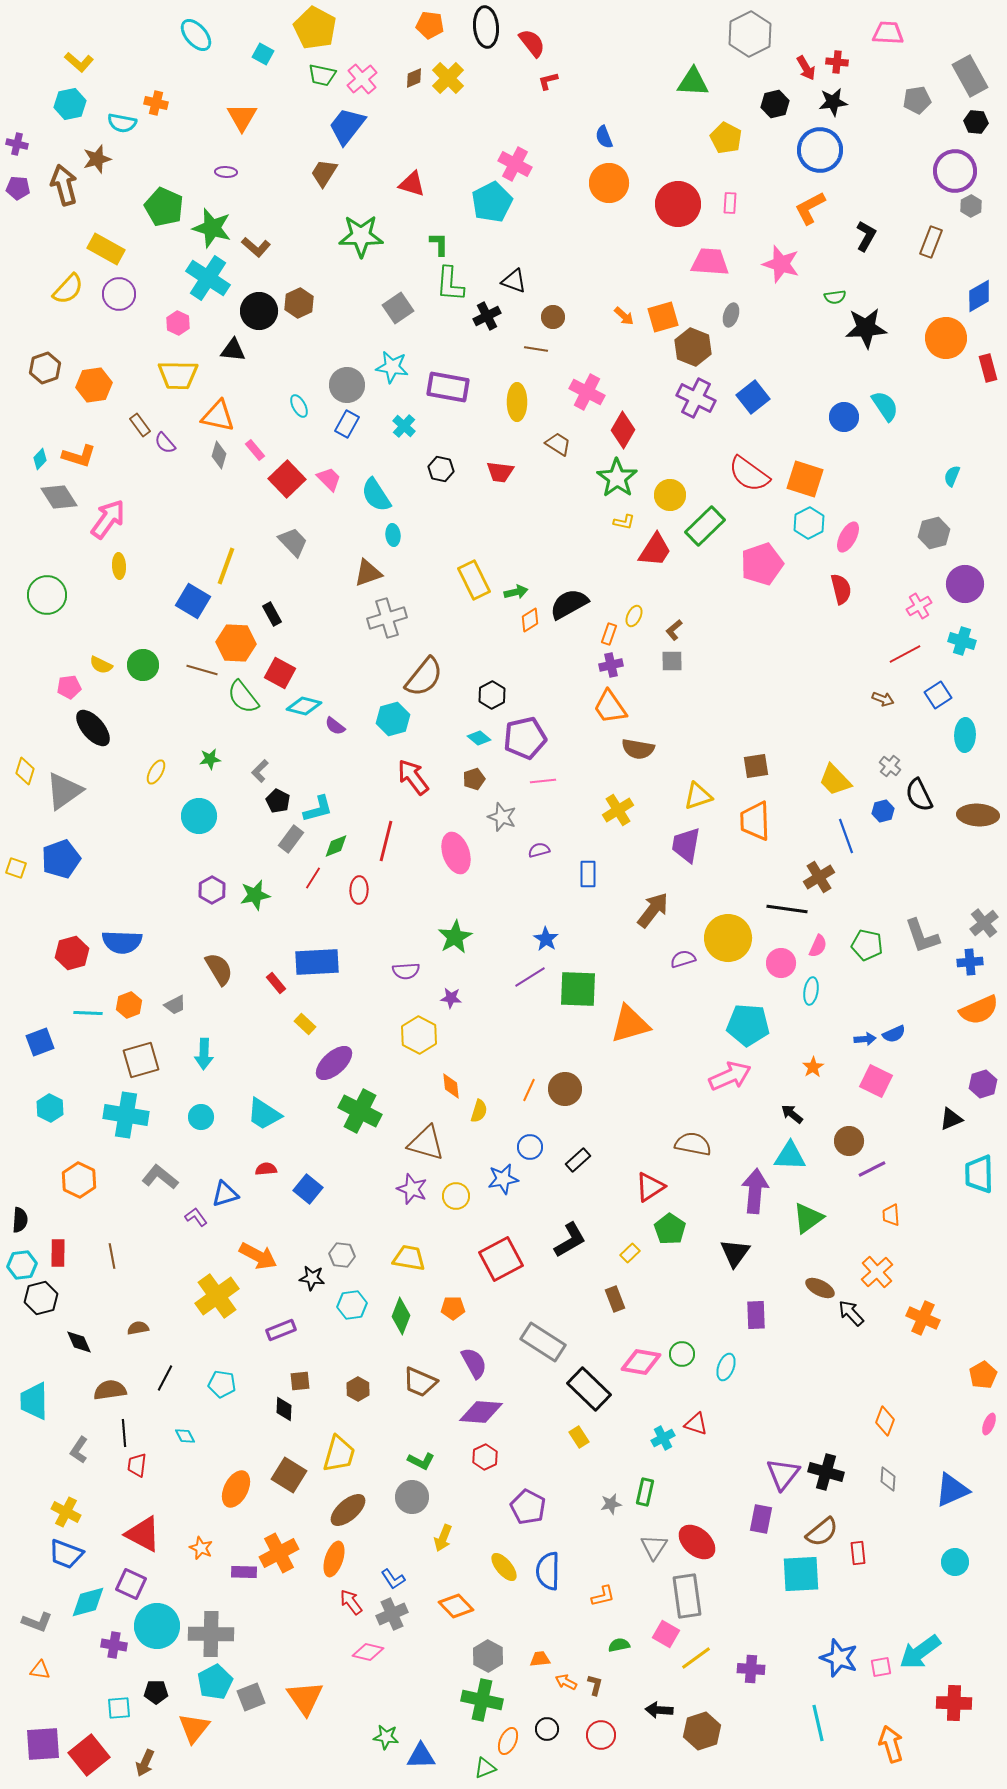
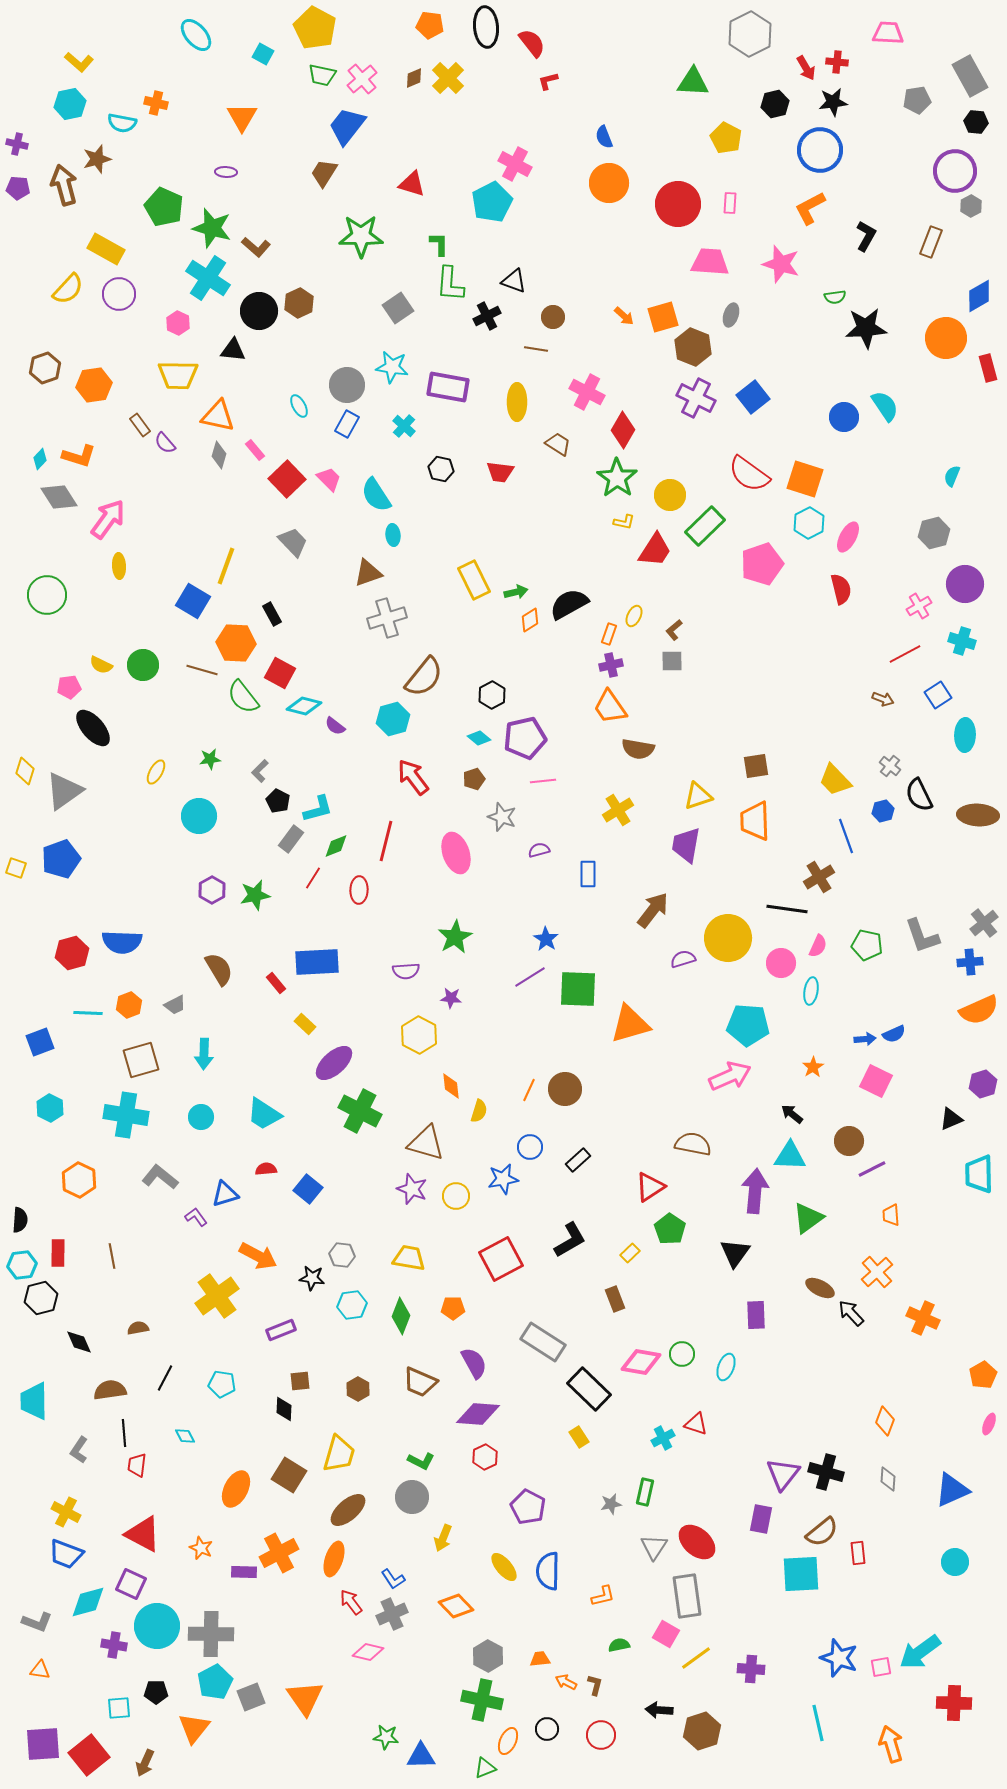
purple diamond at (481, 1412): moved 3 px left, 2 px down
